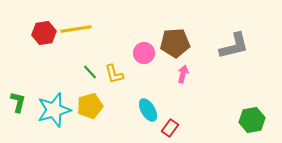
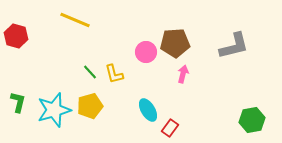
yellow line: moved 1 px left, 9 px up; rotated 32 degrees clockwise
red hexagon: moved 28 px left, 3 px down; rotated 25 degrees clockwise
pink circle: moved 2 px right, 1 px up
